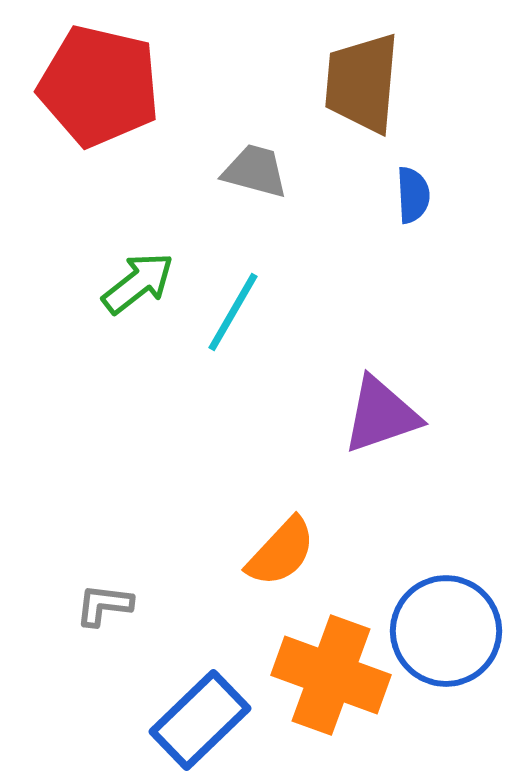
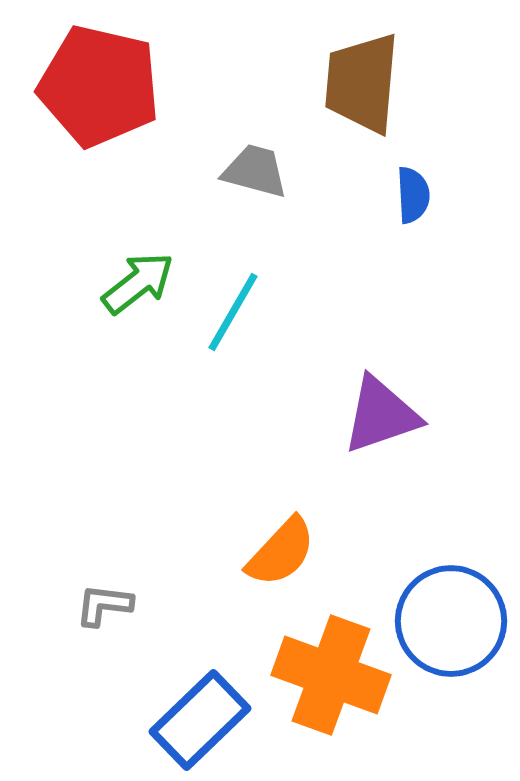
blue circle: moved 5 px right, 10 px up
